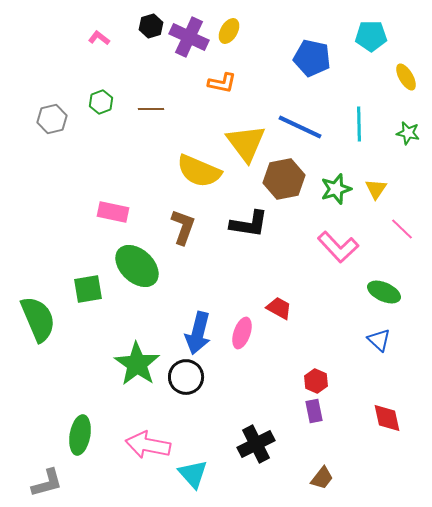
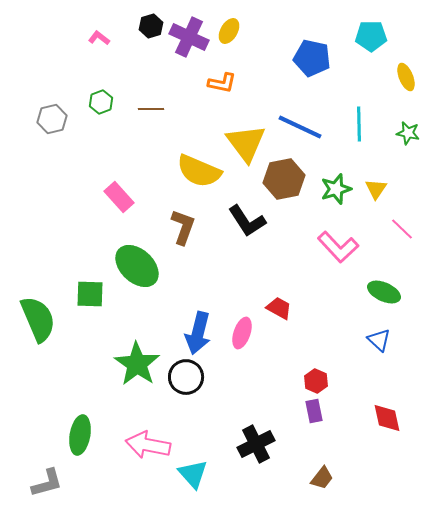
yellow ellipse at (406, 77): rotated 8 degrees clockwise
pink rectangle at (113, 212): moved 6 px right, 15 px up; rotated 36 degrees clockwise
black L-shape at (249, 224): moved 2 px left, 3 px up; rotated 48 degrees clockwise
green square at (88, 289): moved 2 px right, 5 px down; rotated 12 degrees clockwise
